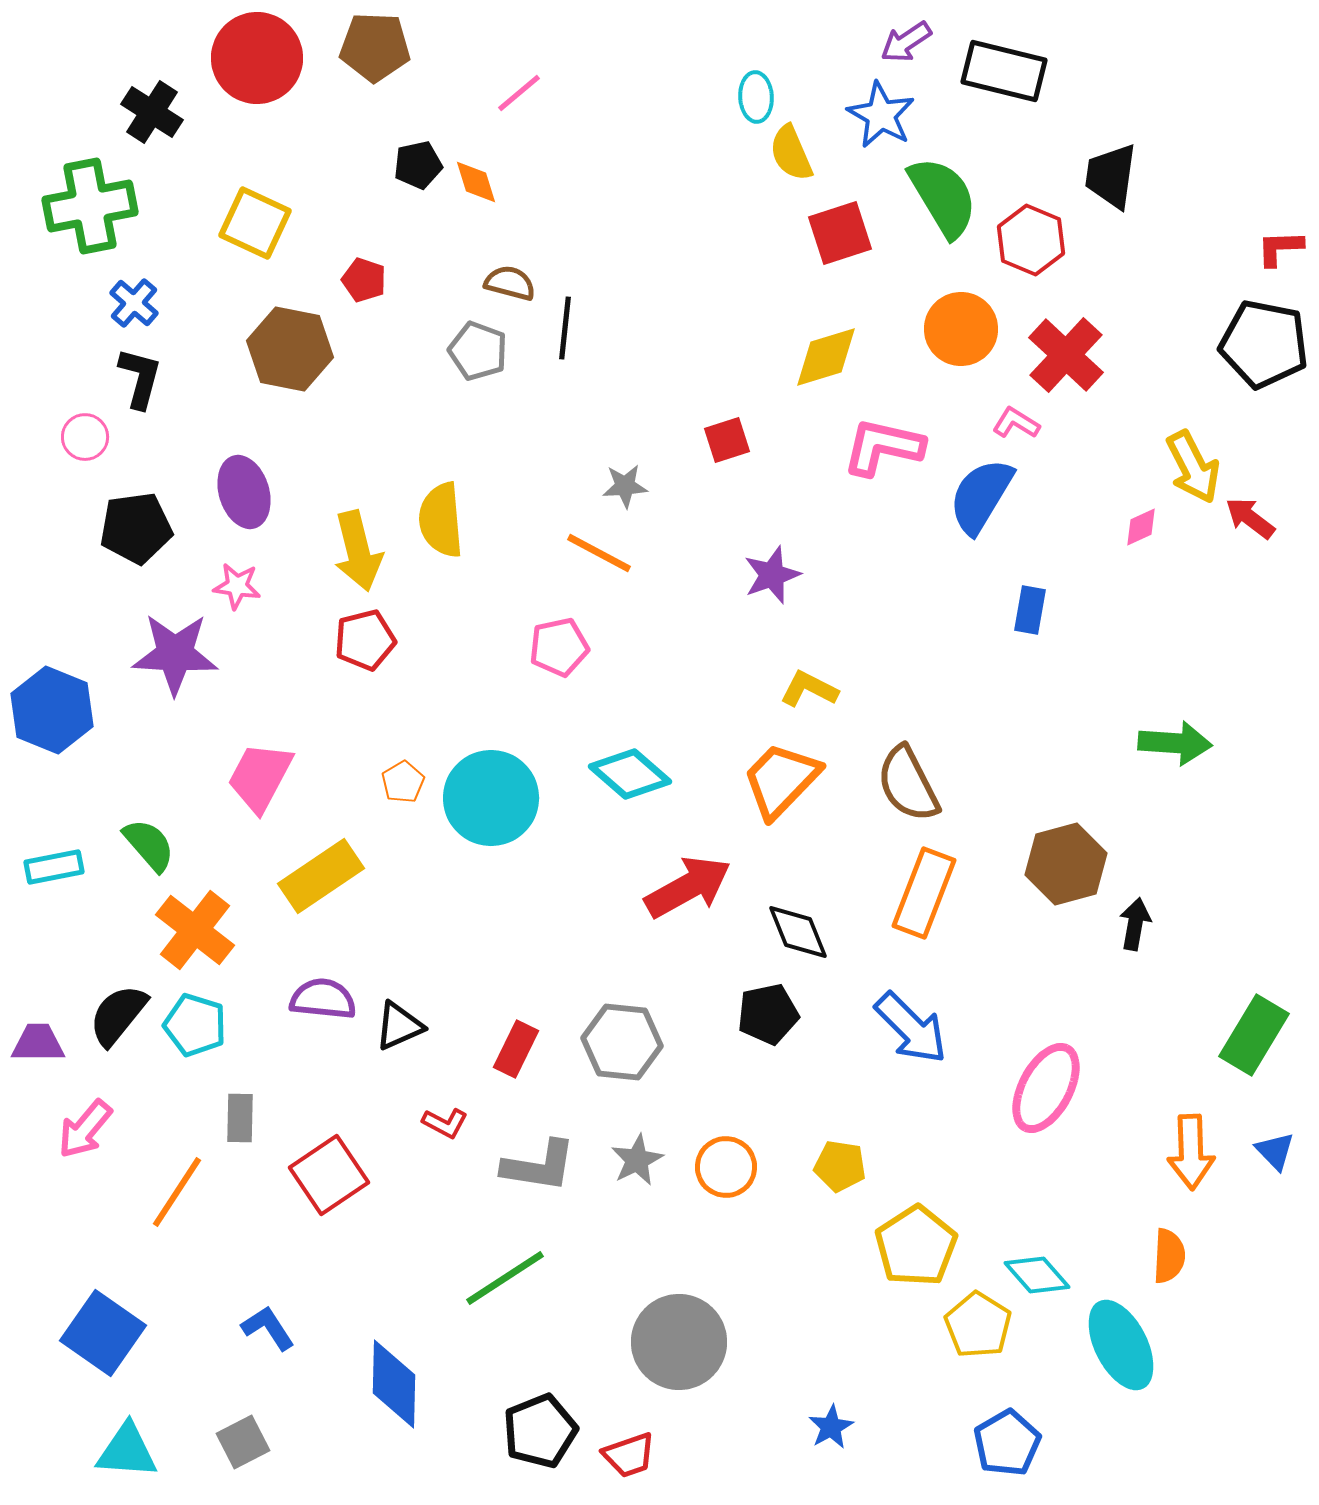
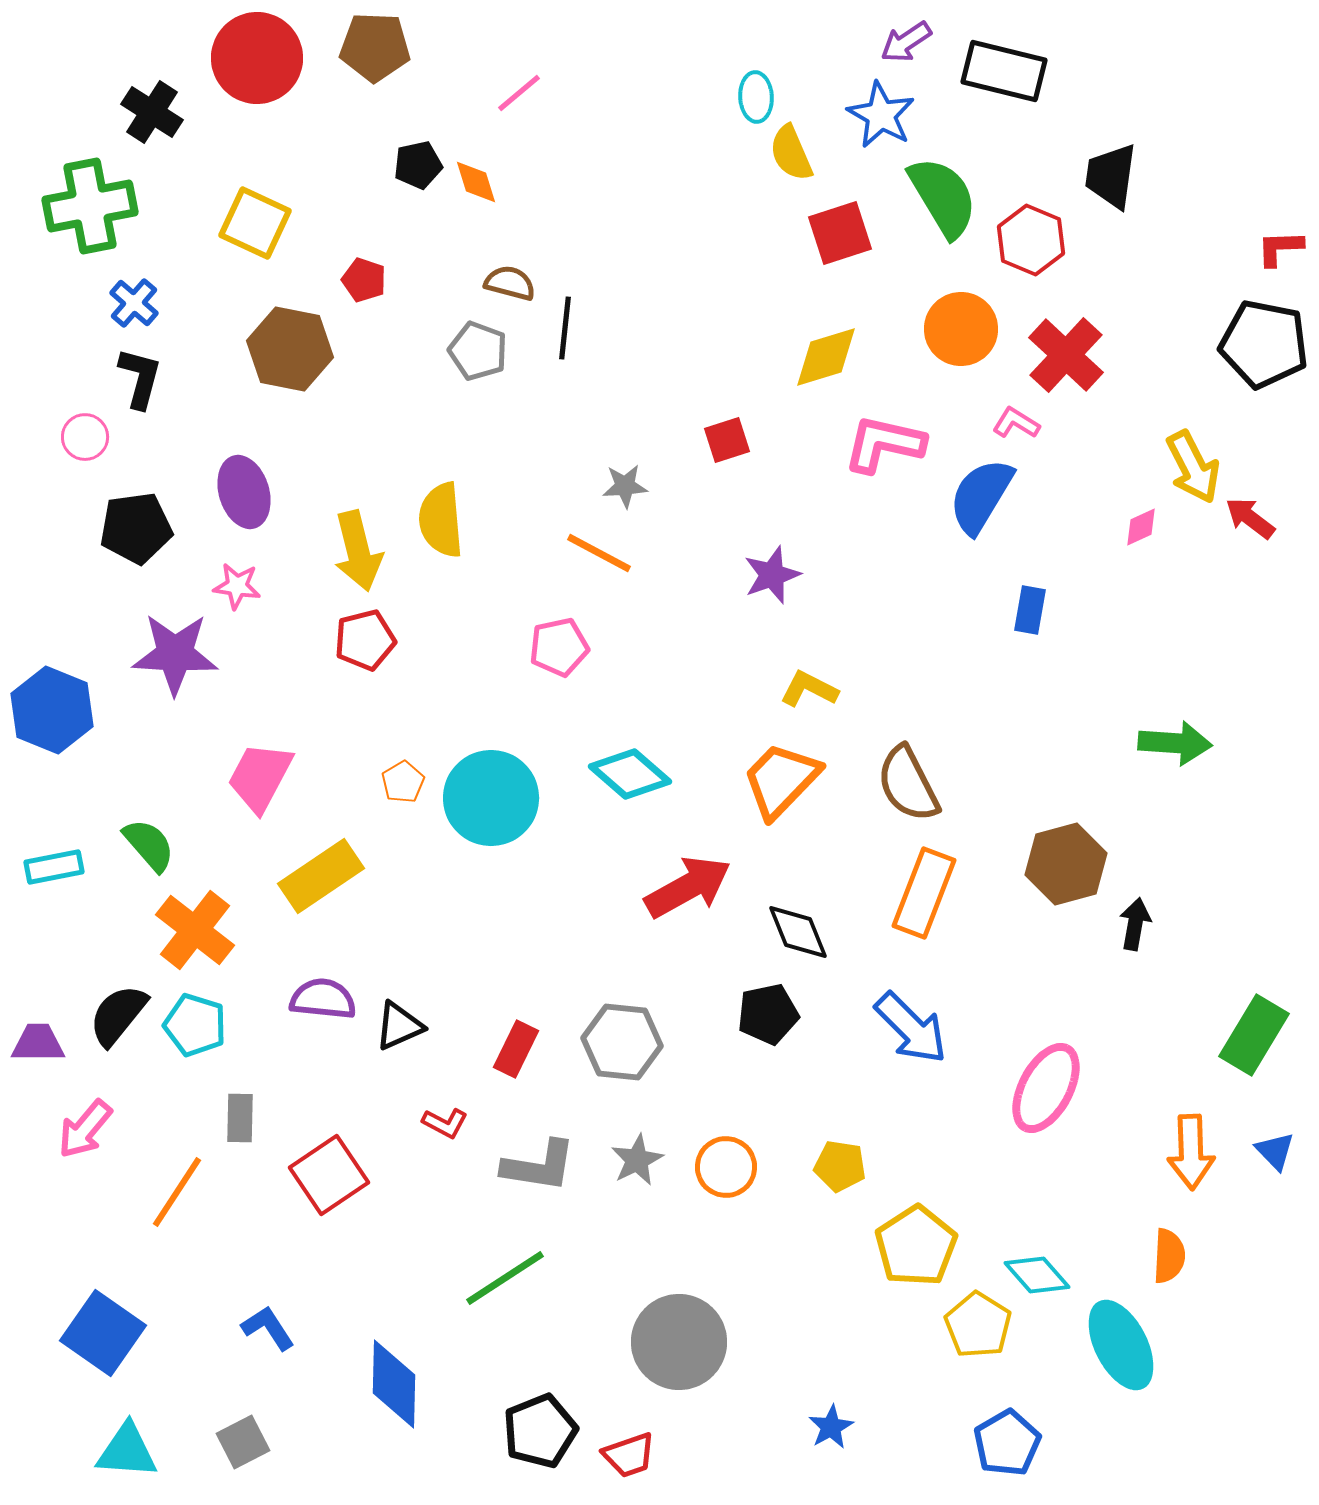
pink L-shape at (883, 447): moved 1 px right, 3 px up
